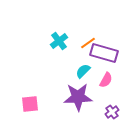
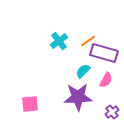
orange line: moved 2 px up
